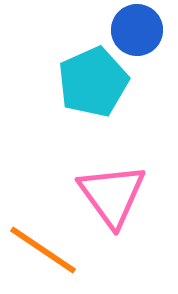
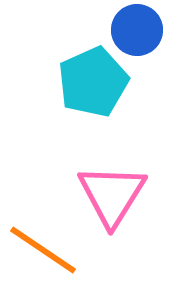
pink triangle: rotated 8 degrees clockwise
